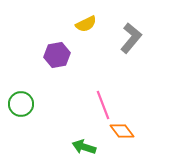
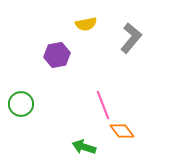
yellow semicircle: rotated 15 degrees clockwise
